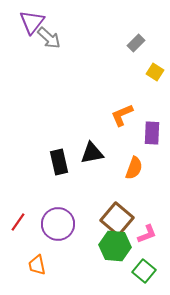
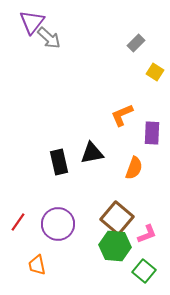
brown square: moved 1 px up
